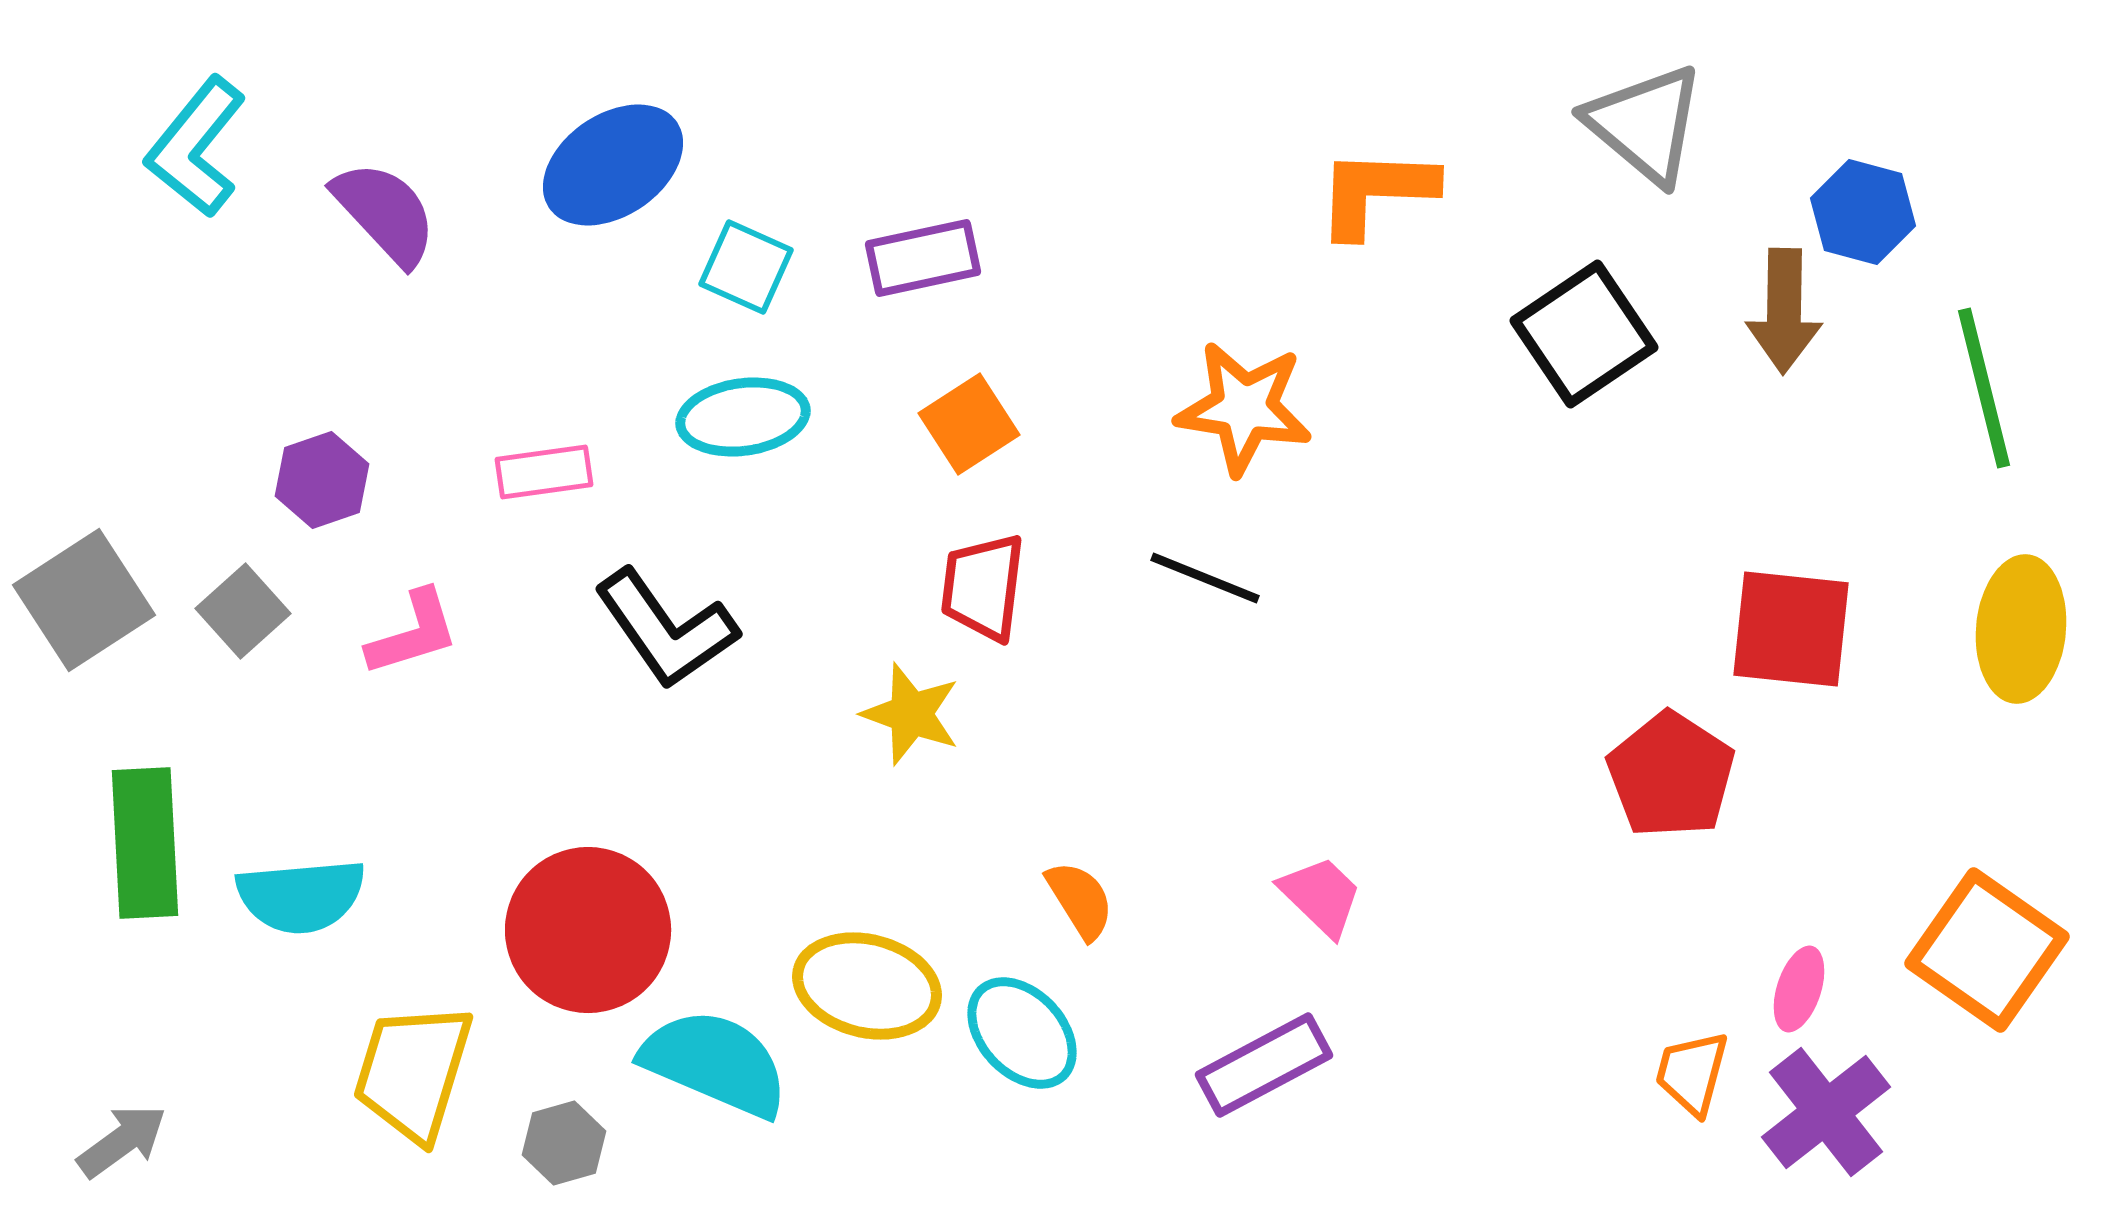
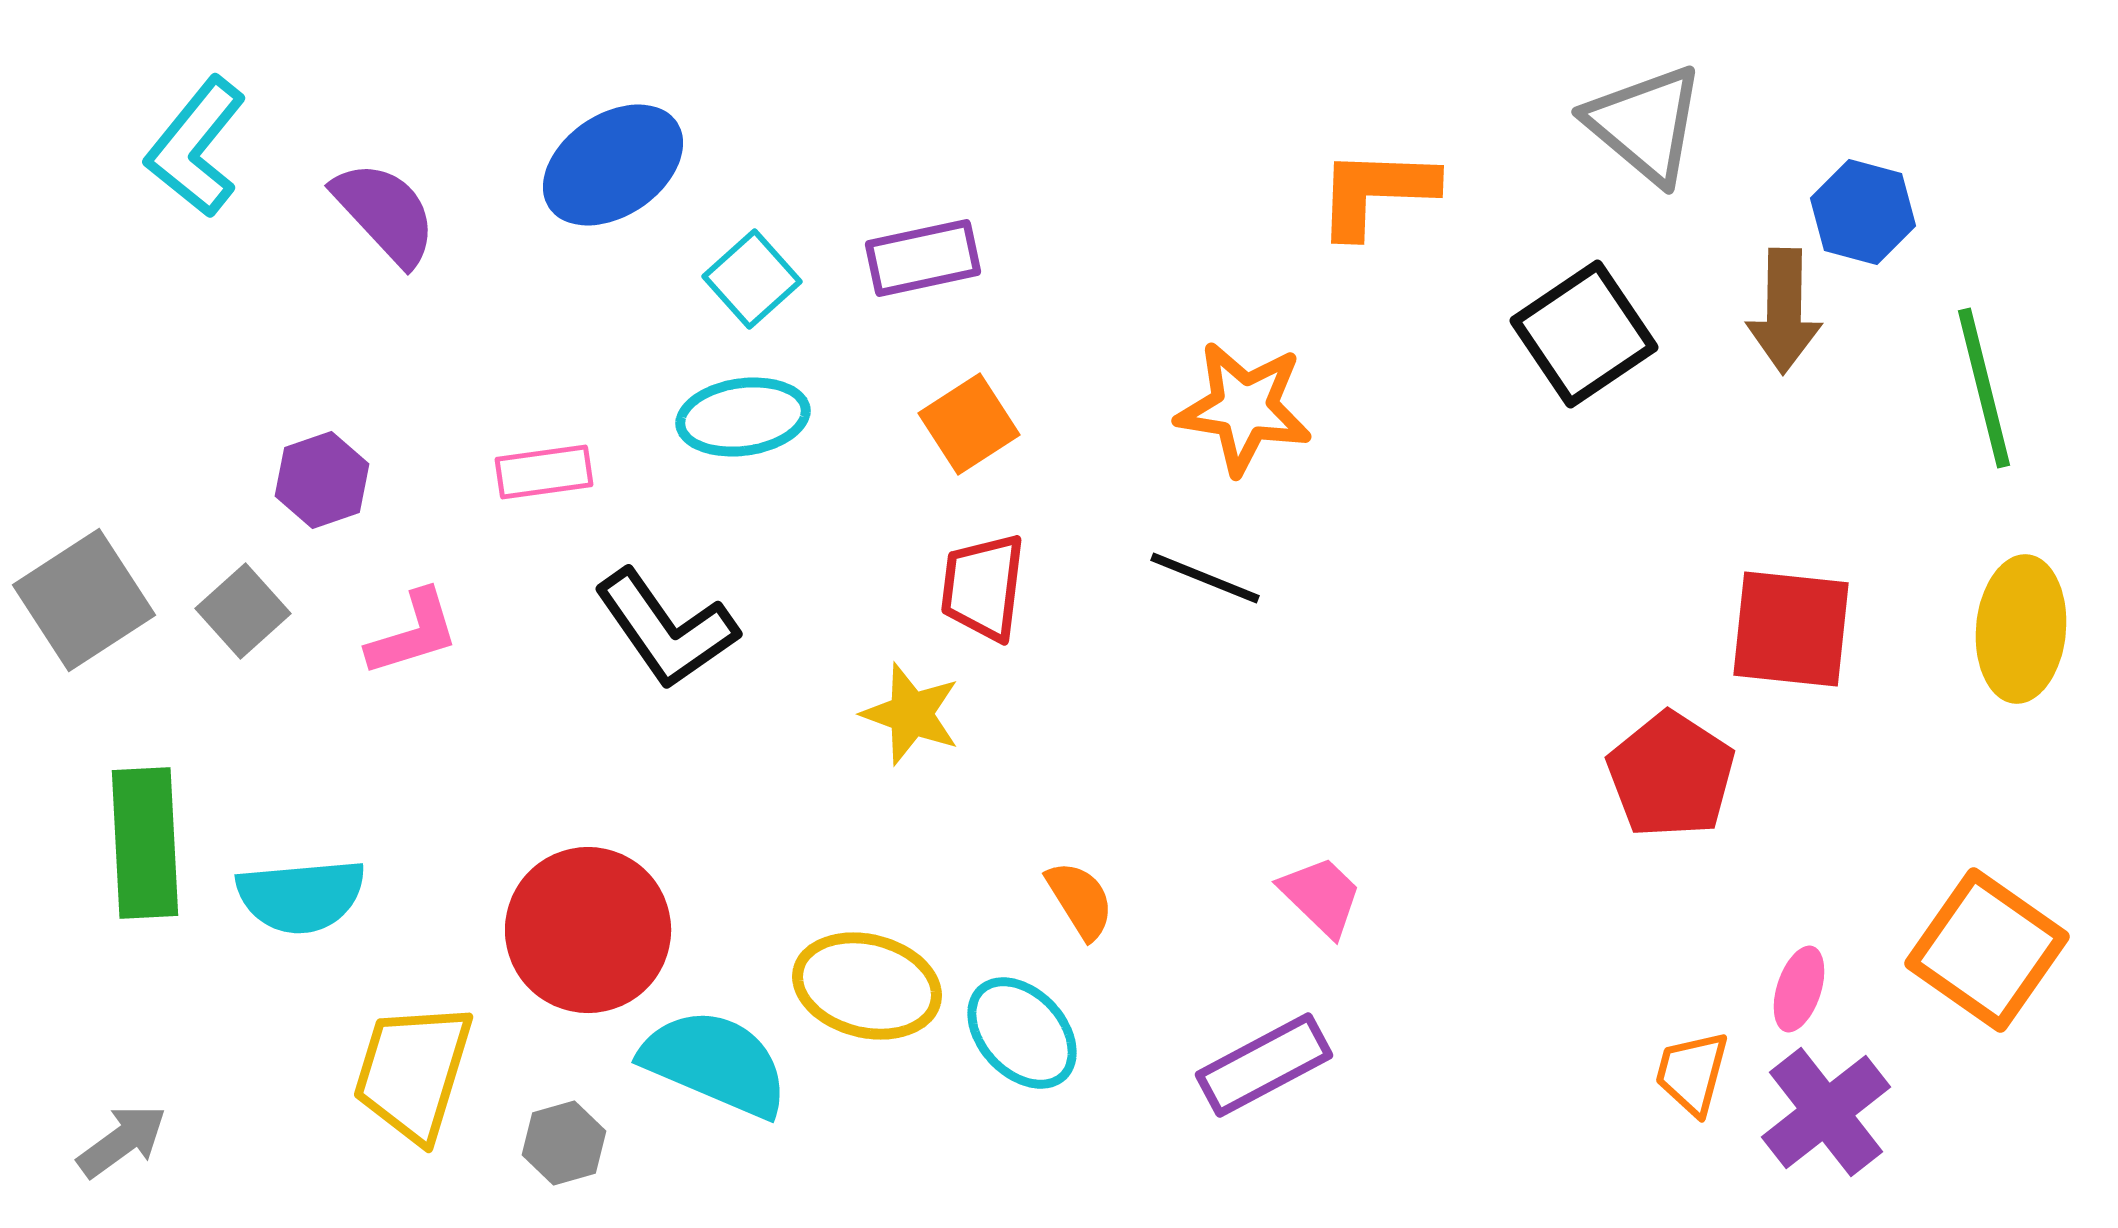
cyan square at (746, 267): moved 6 px right, 12 px down; rotated 24 degrees clockwise
